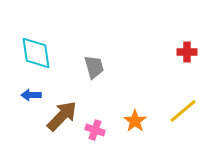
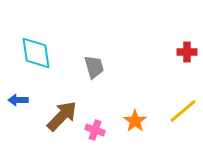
blue arrow: moved 13 px left, 5 px down
